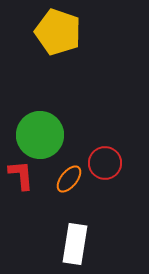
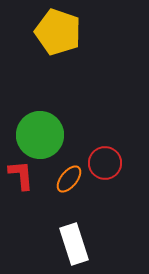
white rectangle: moved 1 px left; rotated 27 degrees counterclockwise
